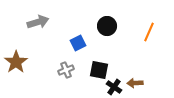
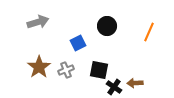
brown star: moved 23 px right, 5 px down
